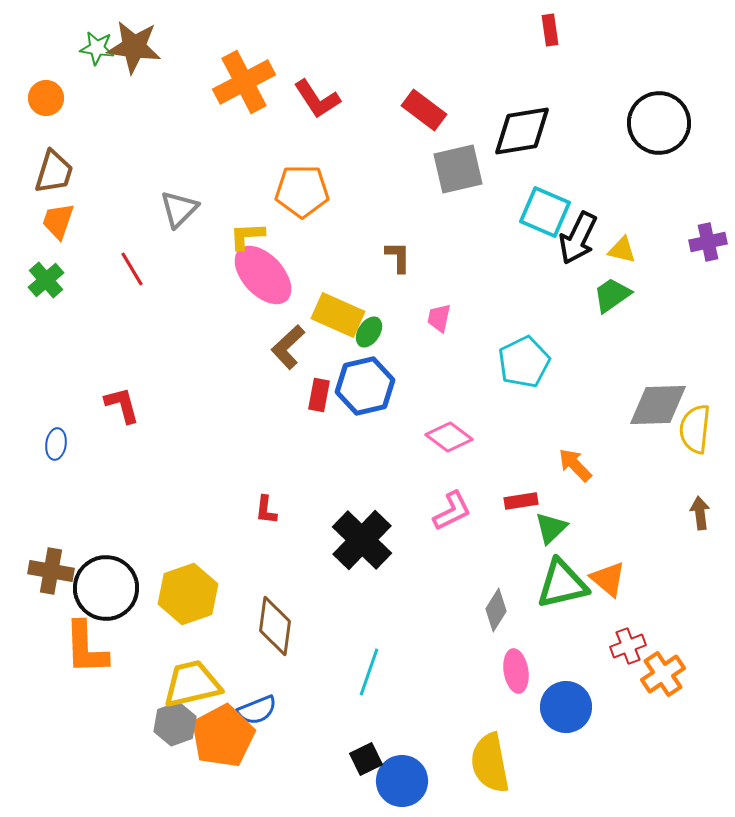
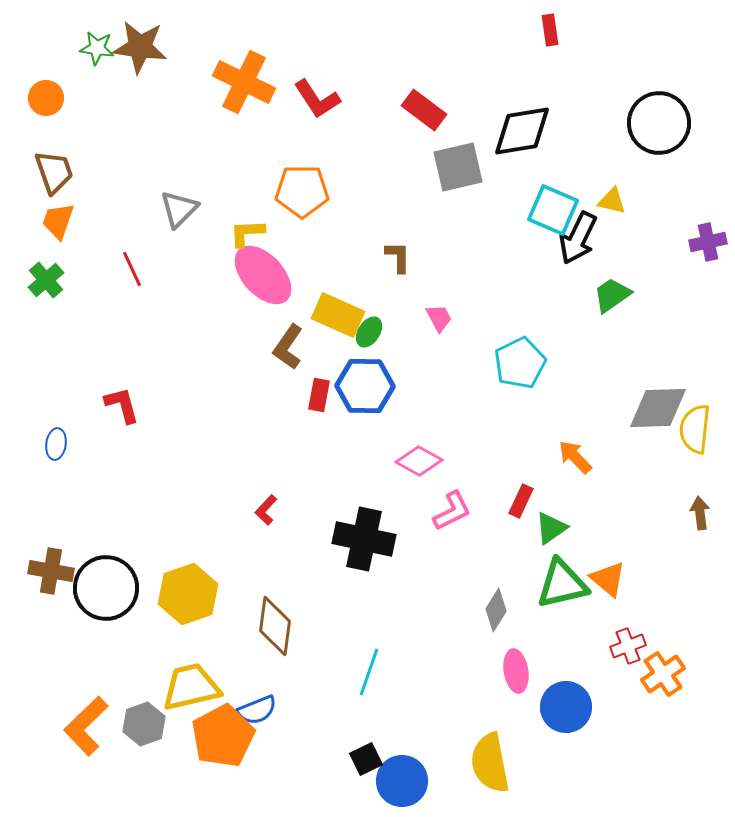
brown star at (134, 47): moved 6 px right
orange cross at (244, 82): rotated 36 degrees counterclockwise
gray square at (458, 169): moved 2 px up
brown trapezoid at (54, 172): rotated 36 degrees counterclockwise
cyan square at (545, 212): moved 8 px right, 2 px up
yellow L-shape at (247, 236): moved 3 px up
yellow triangle at (622, 250): moved 10 px left, 49 px up
red line at (132, 269): rotated 6 degrees clockwise
pink trapezoid at (439, 318): rotated 140 degrees clockwise
brown L-shape at (288, 347): rotated 12 degrees counterclockwise
cyan pentagon at (524, 362): moved 4 px left, 1 px down
blue hexagon at (365, 386): rotated 14 degrees clockwise
gray diamond at (658, 405): moved 3 px down
pink diamond at (449, 437): moved 30 px left, 24 px down; rotated 9 degrees counterclockwise
orange arrow at (575, 465): moved 8 px up
red rectangle at (521, 501): rotated 56 degrees counterclockwise
red L-shape at (266, 510): rotated 36 degrees clockwise
green triangle at (551, 528): rotated 9 degrees clockwise
black cross at (362, 540): moved 2 px right, 1 px up; rotated 32 degrees counterclockwise
orange L-shape at (86, 648): moved 78 px down; rotated 48 degrees clockwise
yellow trapezoid at (192, 684): moved 1 px left, 3 px down
gray hexagon at (175, 724): moved 31 px left
